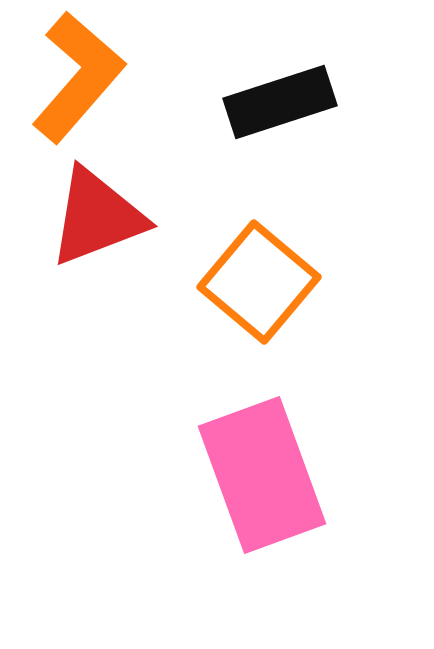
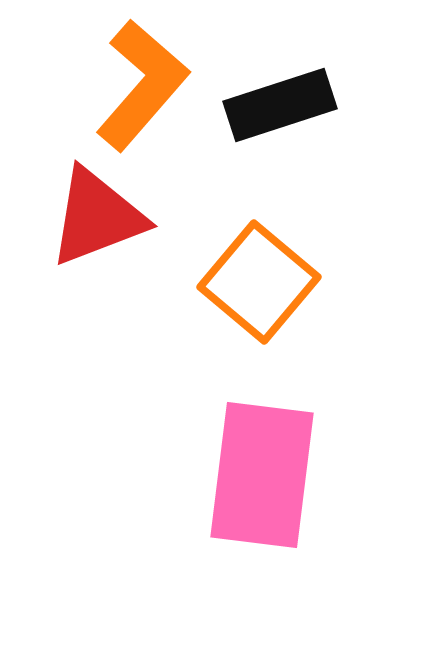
orange L-shape: moved 64 px right, 8 px down
black rectangle: moved 3 px down
pink rectangle: rotated 27 degrees clockwise
